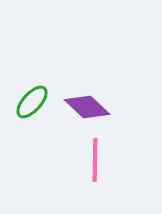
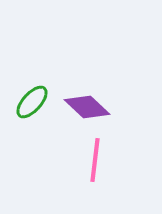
pink line: rotated 6 degrees clockwise
